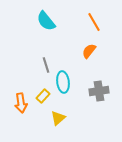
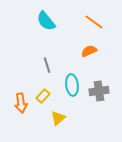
orange line: rotated 24 degrees counterclockwise
orange semicircle: rotated 28 degrees clockwise
gray line: moved 1 px right
cyan ellipse: moved 9 px right, 3 px down
